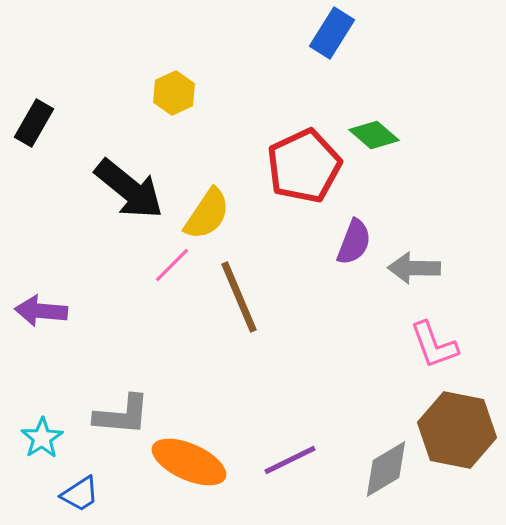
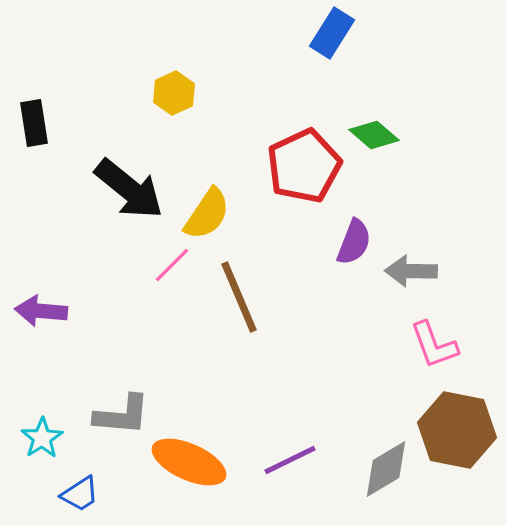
black rectangle: rotated 39 degrees counterclockwise
gray arrow: moved 3 px left, 3 px down
